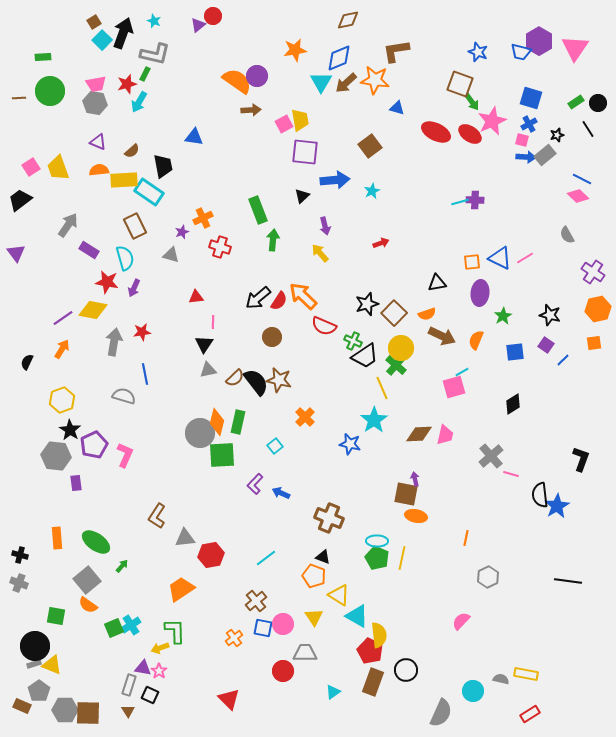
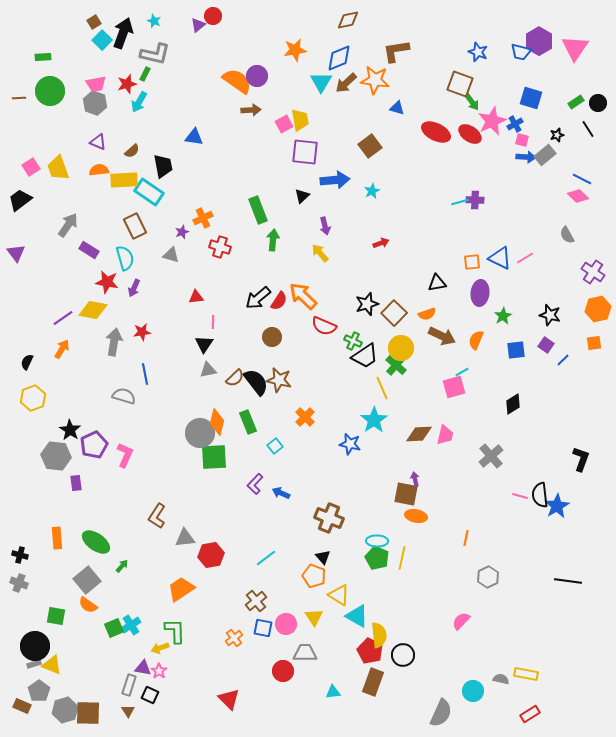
gray hexagon at (95, 103): rotated 10 degrees clockwise
blue cross at (529, 124): moved 14 px left
blue square at (515, 352): moved 1 px right, 2 px up
yellow hexagon at (62, 400): moved 29 px left, 2 px up
green rectangle at (238, 422): moved 10 px right; rotated 35 degrees counterclockwise
green square at (222, 455): moved 8 px left, 2 px down
pink line at (511, 474): moved 9 px right, 22 px down
black triangle at (323, 557): rotated 28 degrees clockwise
pink circle at (283, 624): moved 3 px right
black circle at (406, 670): moved 3 px left, 15 px up
cyan triangle at (333, 692): rotated 28 degrees clockwise
gray hexagon at (65, 710): rotated 15 degrees counterclockwise
